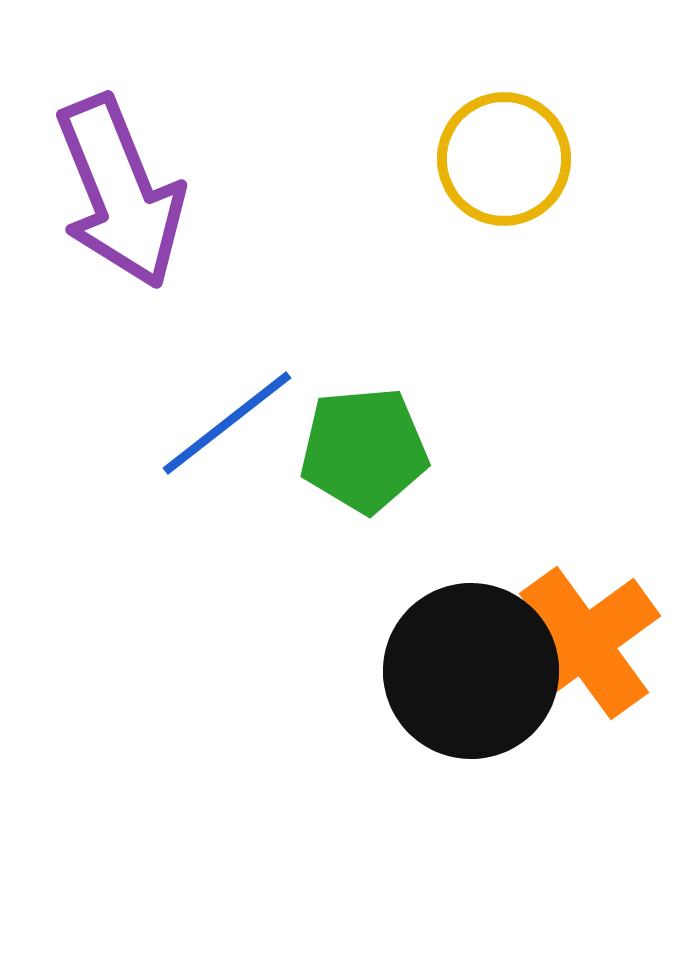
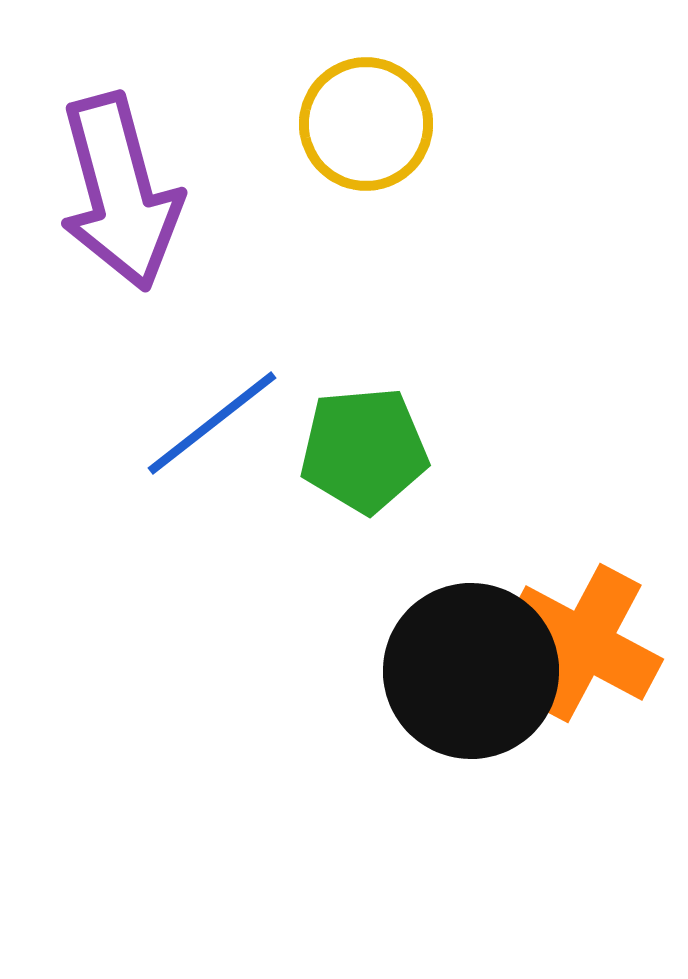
yellow circle: moved 138 px left, 35 px up
purple arrow: rotated 7 degrees clockwise
blue line: moved 15 px left
orange cross: rotated 26 degrees counterclockwise
